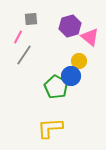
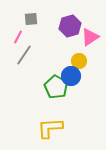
pink triangle: rotated 48 degrees clockwise
